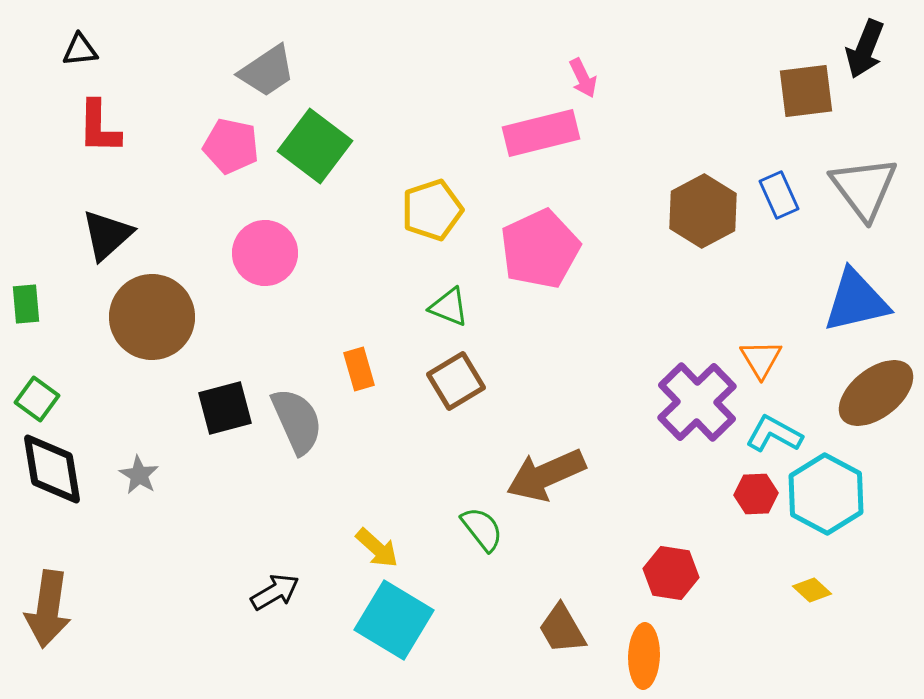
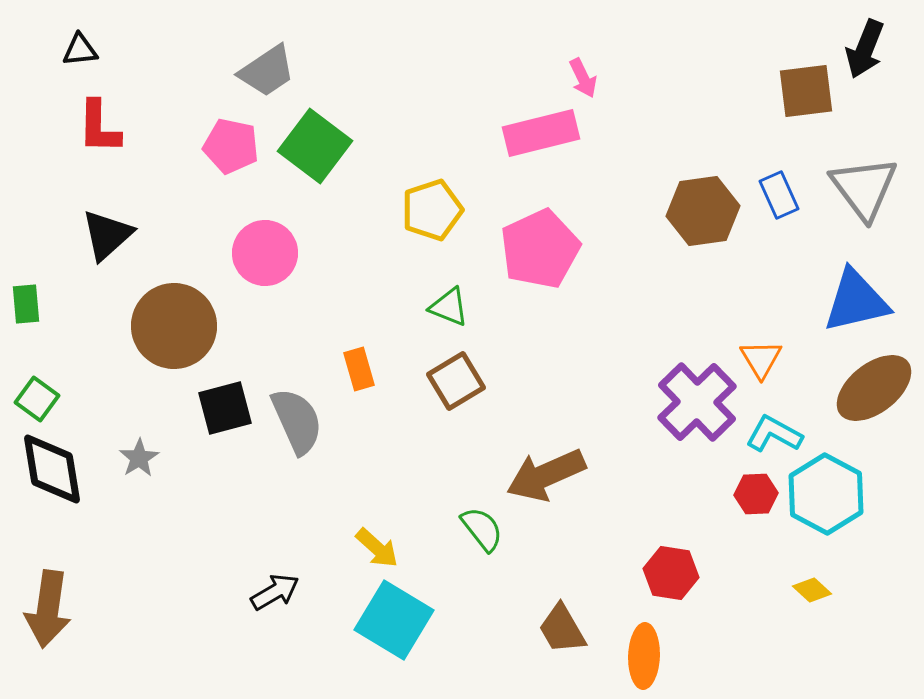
brown hexagon at (703, 211): rotated 20 degrees clockwise
brown circle at (152, 317): moved 22 px right, 9 px down
brown ellipse at (876, 393): moved 2 px left, 5 px up
gray star at (139, 475): moved 17 px up; rotated 9 degrees clockwise
